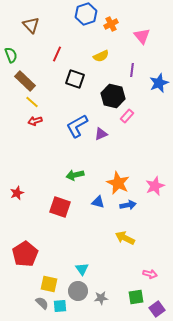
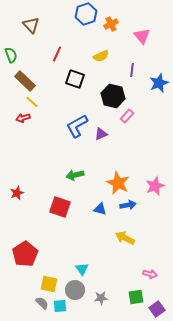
red arrow: moved 12 px left, 3 px up
blue triangle: moved 2 px right, 7 px down
gray circle: moved 3 px left, 1 px up
